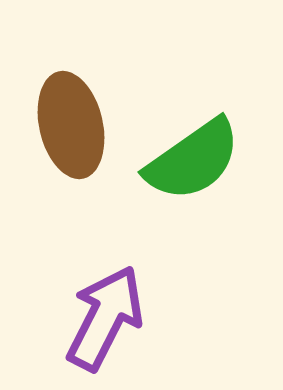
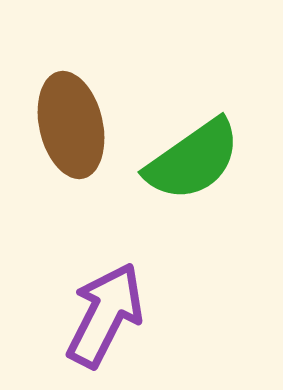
purple arrow: moved 3 px up
